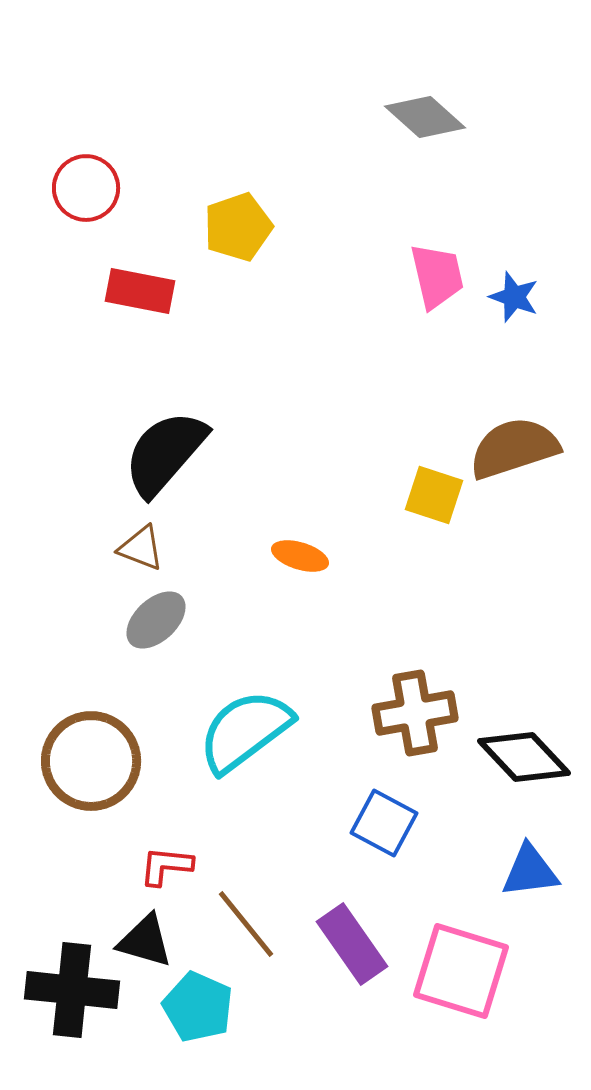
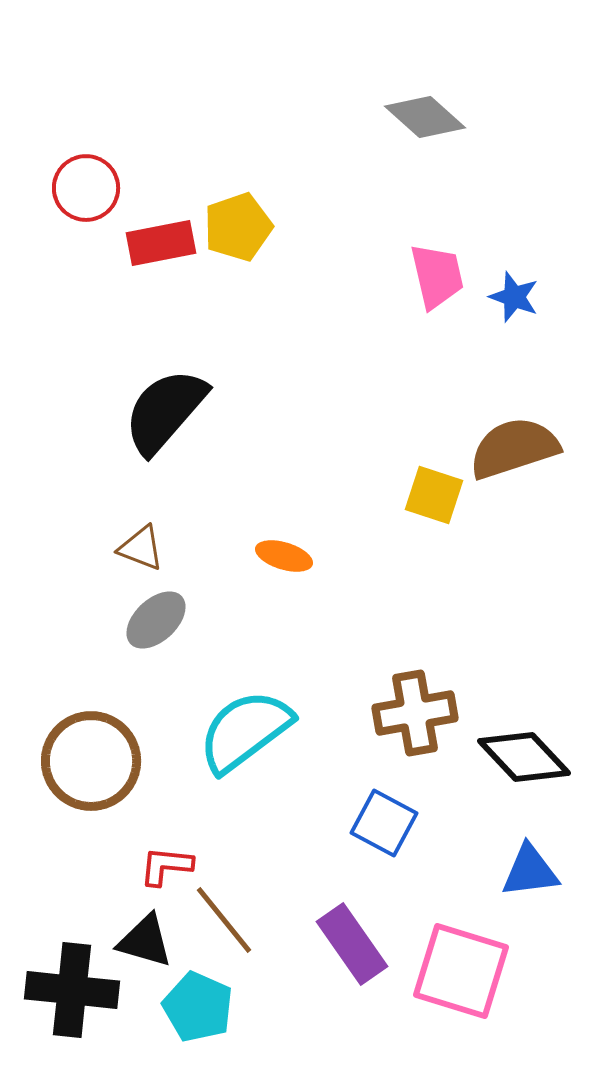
red rectangle: moved 21 px right, 48 px up; rotated 22 degrees counterclockwise
black semicircle: moved 42 px up
orange ellipse: moved 16 px left
brown line: moved 22 px left, 4 px up
